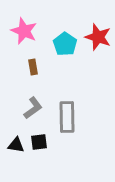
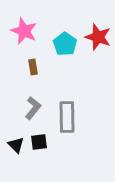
gray L-shape: rotated 15 degrees counterclockwise
black triangle: rotated 36 degrees clockwise
